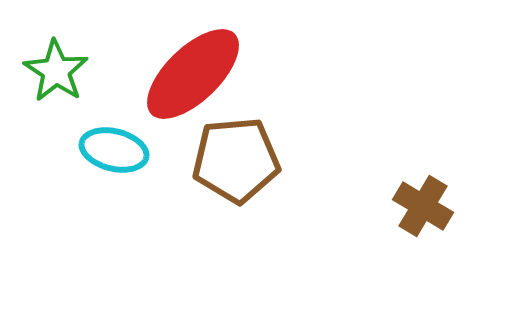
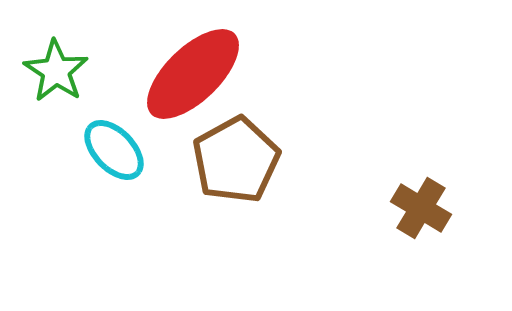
cyan ellipse: rotated 32 degrees clockwise
brown pentagon: rotated 24 degrees counterclockwise
brown cross: moved 2 px left, 2 px down
